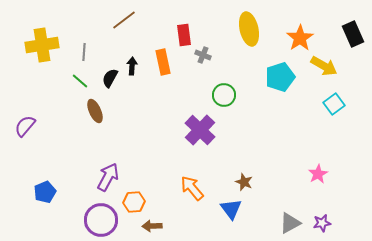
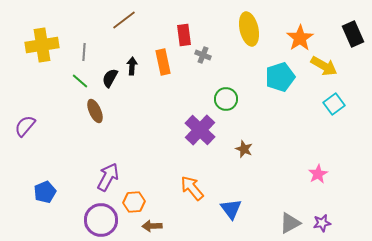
green circle: moved 2 px right, 4 px down
brown star: moved 33 px up
